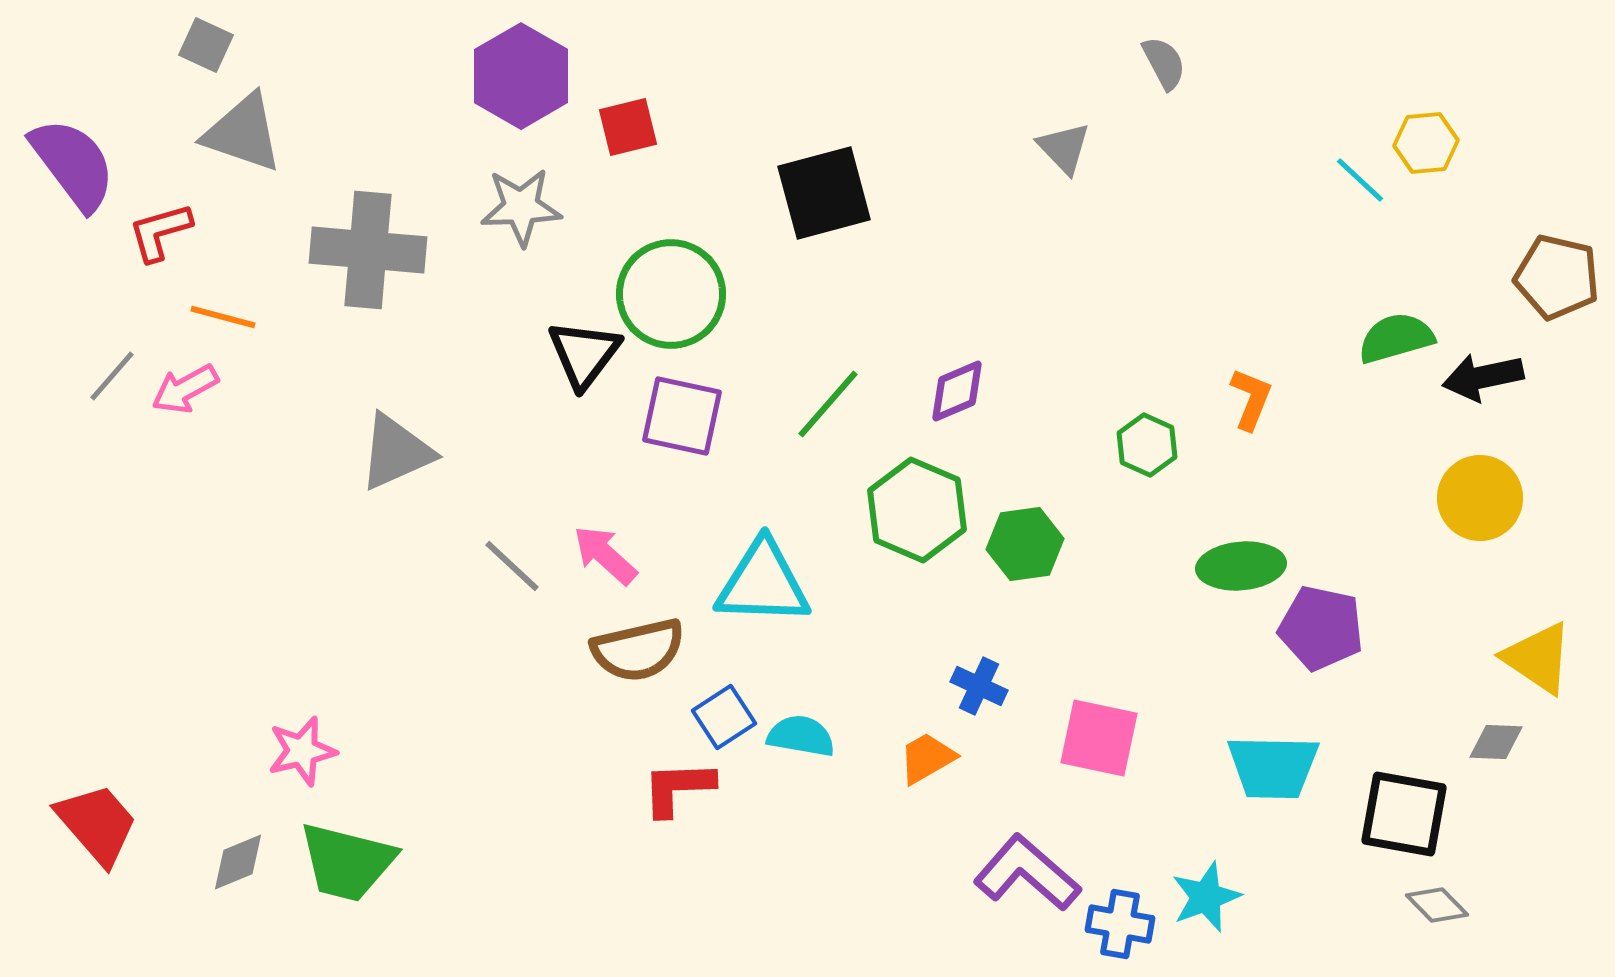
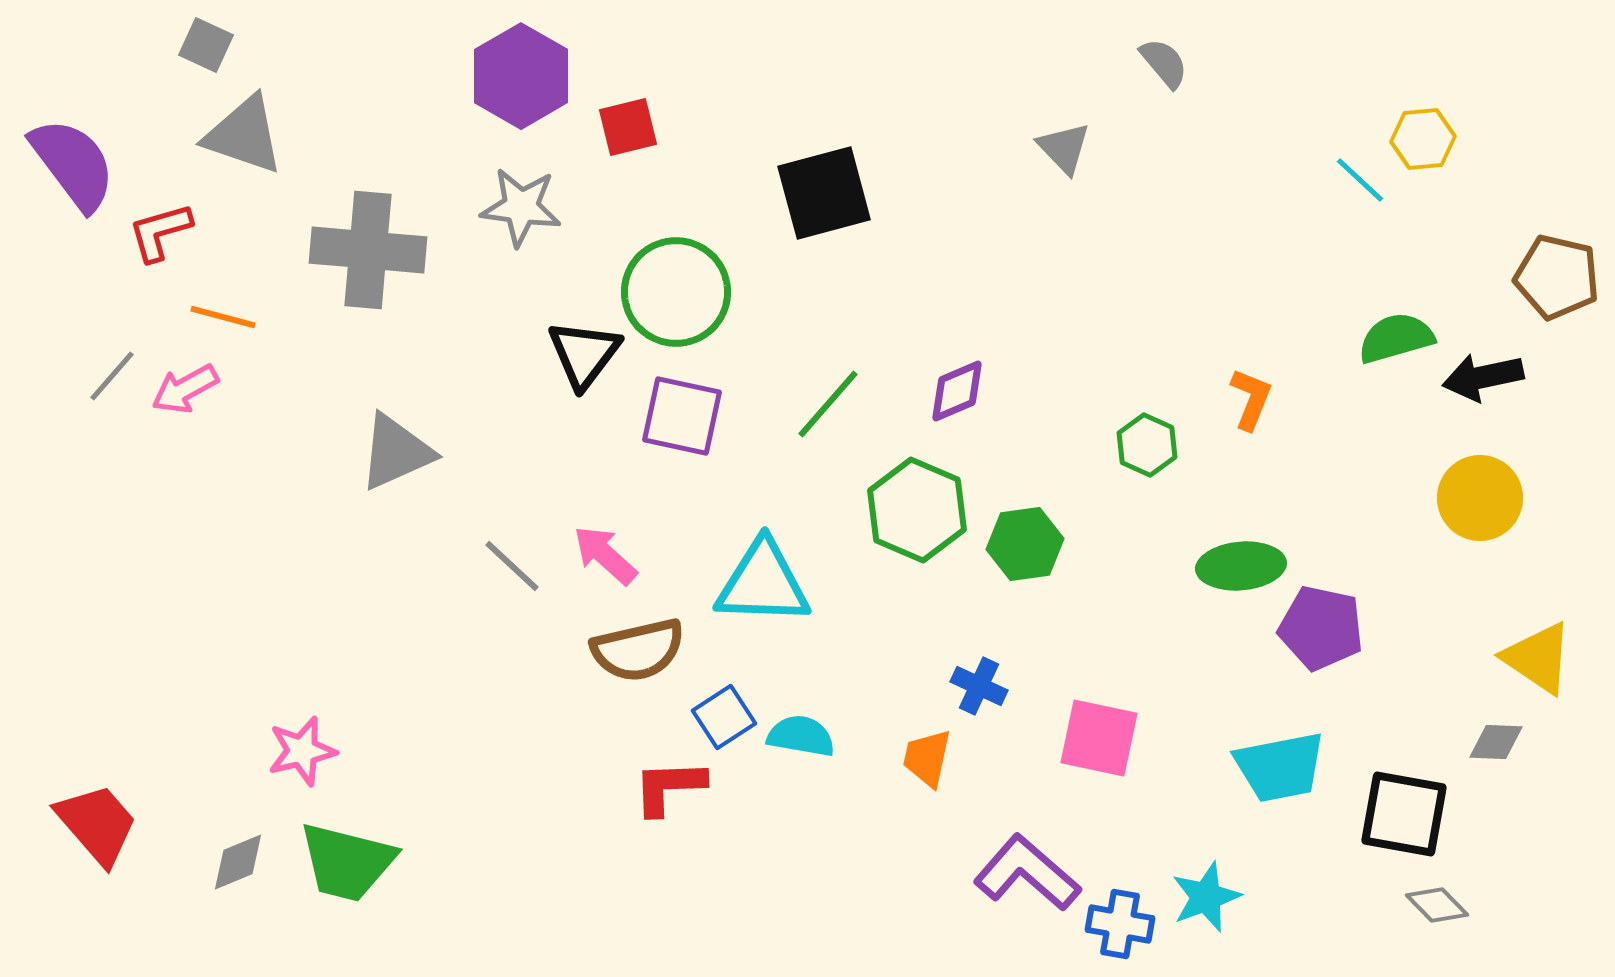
gray semicircle at (1164, 63): rotated 12 degrees counterclockwise
gray triangle at (243, 133): moved 1 px right, 2 px down
yellow hexagon at (1426, 143): moved 3 px left, 4 px up
gray star at (521, 207): rotated 10 degrees clockwise
green circle at (671, 294): moved 5 px right, 2 px up
orange trapezoid at (927, 758): rotated 48 degrees counterclockwise
cyan trapezoid at (1273, 767): moved 7 px right; rotated 12 degrees counterclockwise
red L-shape at (678, 788): moved 9 px left, 1 px up
